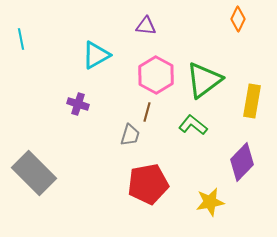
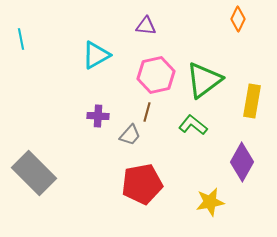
pink hexagon: rotated 18 degrees clockwise
purple cross: moved 20 px right, 12 px down; rotated 15 degrees counterclockwise
gray trapezoid: rotated 25 degrees clockwise
purple diamond: rotated 15 degrees counterclockwise
red pentagon: moved 6 px left
